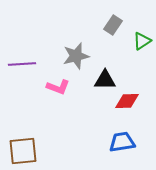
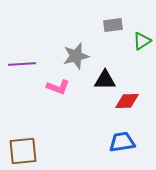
gray rectangle: rotated 48 degrees clockwise
